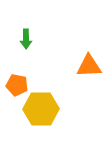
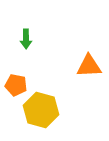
orange pentagon: moved 1 px left
yellow hexagon: moved 1 px down; rotated 16 degrees clockwise
